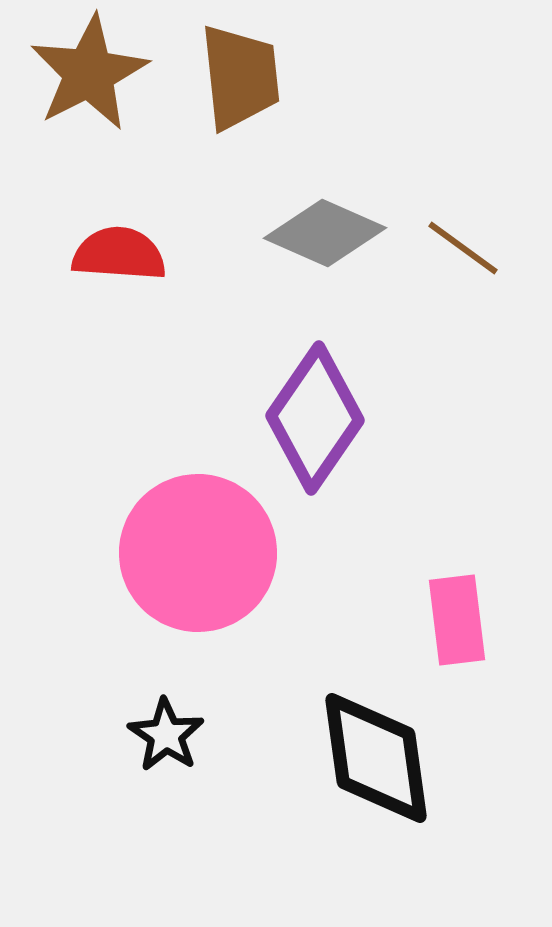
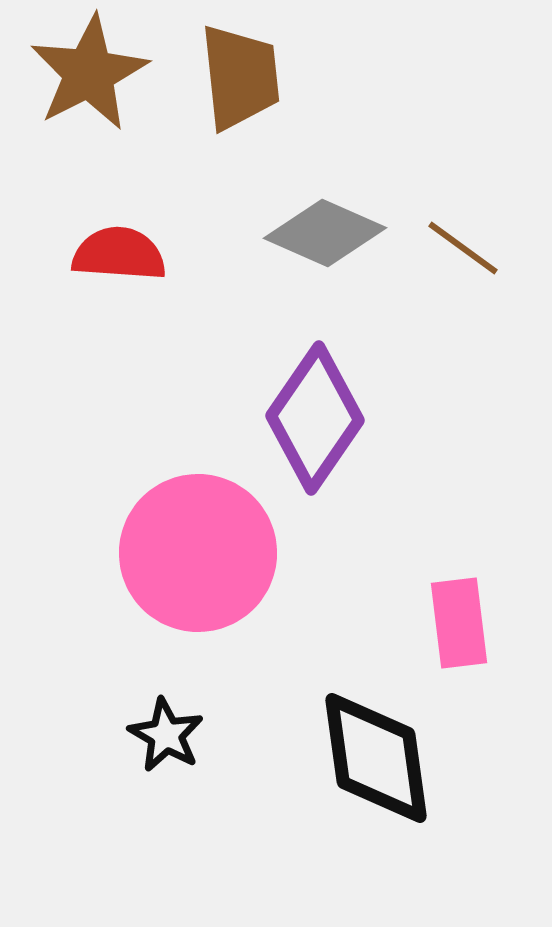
pink rectangle: moved 2 px right, 3 px down
black star: rotated 4 degrees counterclockwise
